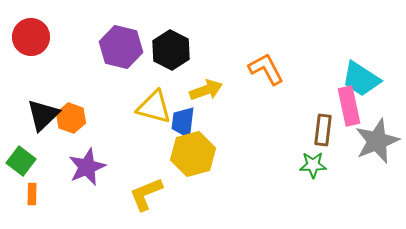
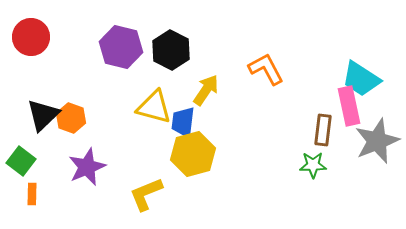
yellow arrow: rotated 36 degrees counterclockwise
